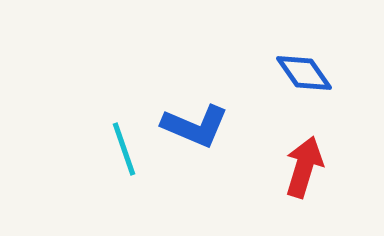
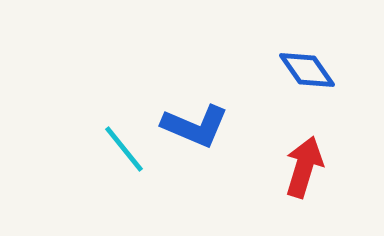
blue diamond: moved 3 px right, 3 px up
cyan line: rotated 20 degrees counterclockwise
